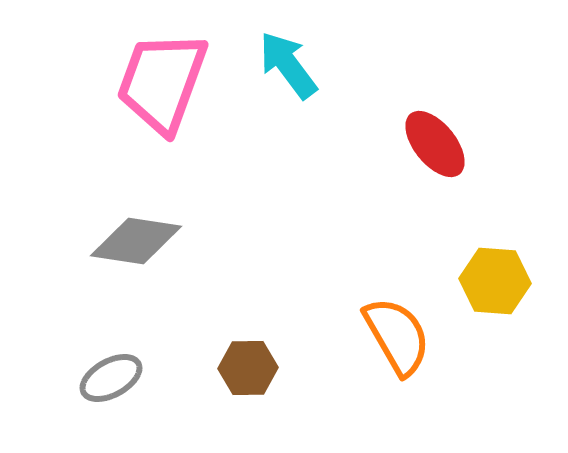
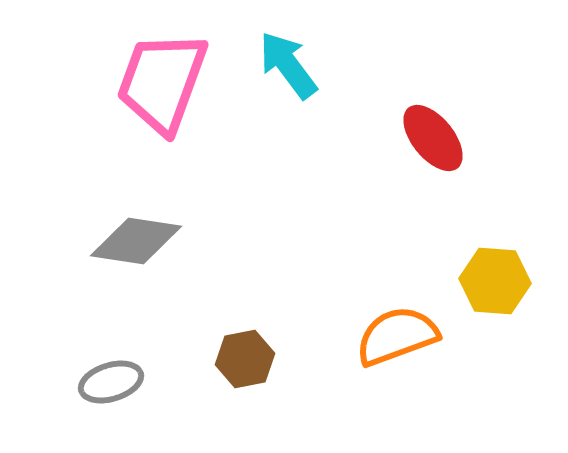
red ellipse: moved 2 px left, 6 px up
orange semicircle: rotated 80 degrees counterclockwise
brown hexagon: moved 3 px left, 9 px up; rotated 10 degrees counterclockwise
gray ellipse: moved 4 px down; rotated 12 degrees clockwise
